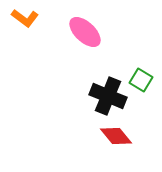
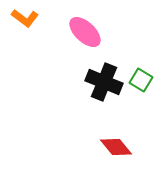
black cross: moved 4 px left, 14 px up
red diamond: moved 11 px down
